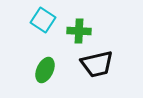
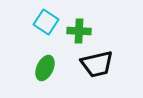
cyan square: moved 3 px right, 2 px down
green ellipse: moved 2 px up
